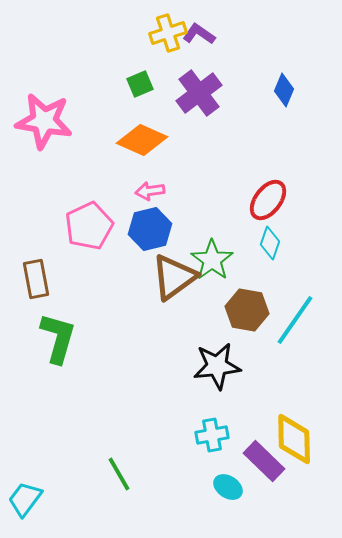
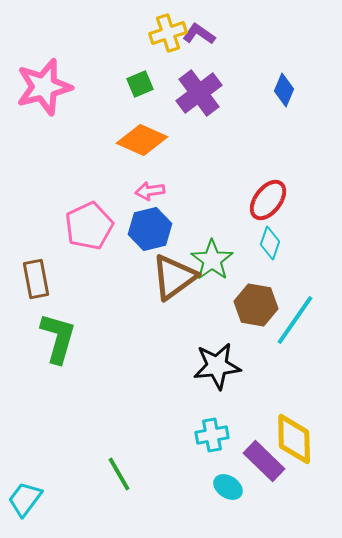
pink star: moved 34 px up; rotated 24 degrees counterclockwise
brown hexagon: moved 9 px right, 5 px up
